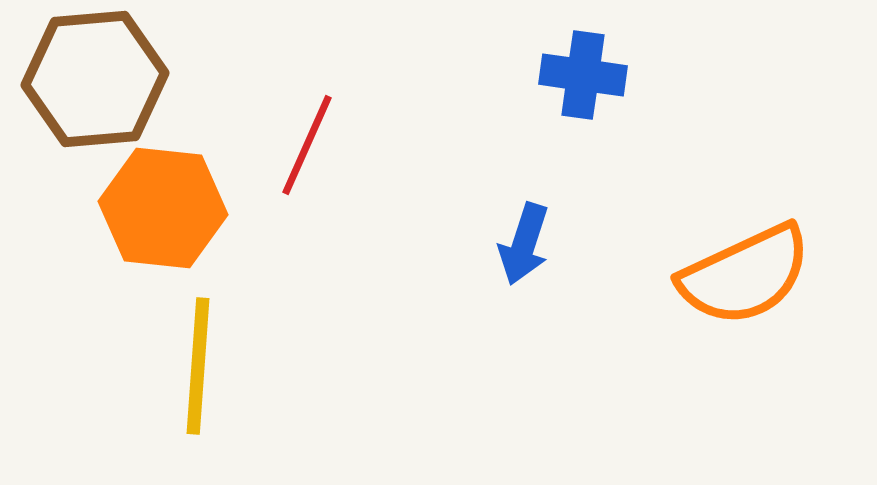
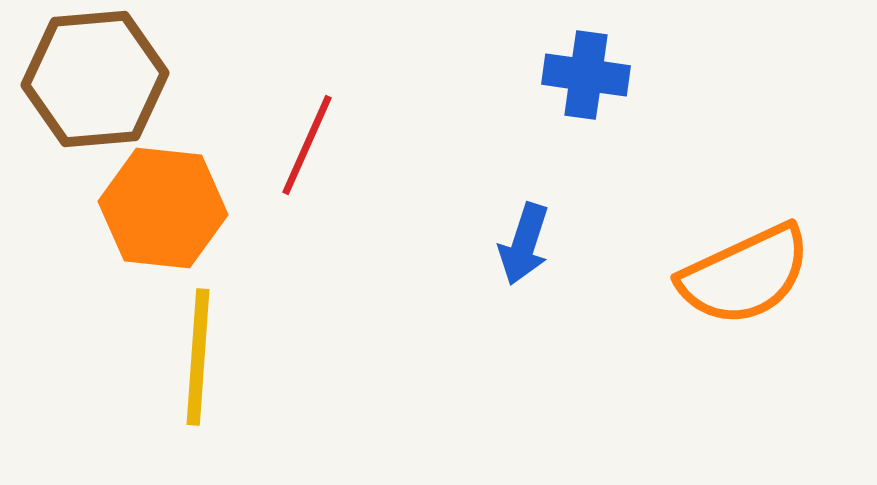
blue cross: moved 3 px right
yellow line: moved 9 px up
